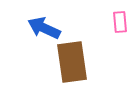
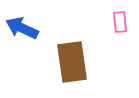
blue arrow: moved 22 px left
